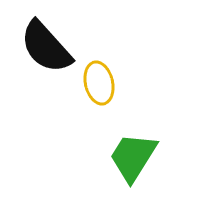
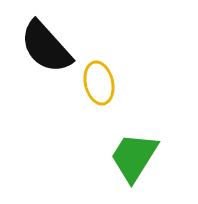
green trapezoid: moved 1 px right
